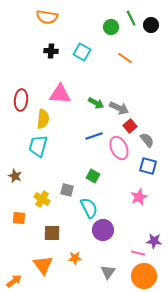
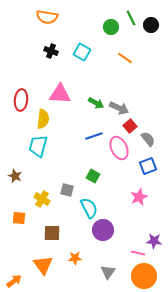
black cross: rotated 16 degrees clockwise
gray semicircle: moved 1 px right, 1 px up
blue square: rotated 36 degrees counterclockwise
